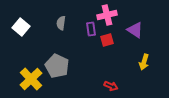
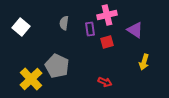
gray semicircle: moved 3 px right
purple rectangle: moved 1 px left
red square: moved 2 px down
red arrow: moved 6 px left, 4 px up
